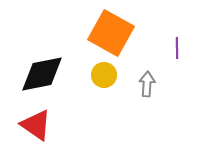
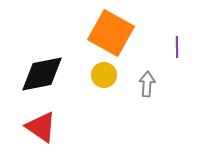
purple line: moved 1 px up
red triangle: moved 5 px right, 2 px down
